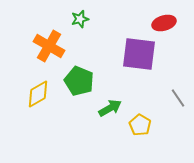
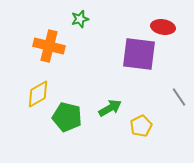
red ellipse: moved 1 px left, 4 px down; rotated 25 degrees clockwise
orange cross: rotated 16 degrees counterclockwise
green pentagon: moved 12 px left, 36 px down; rotated 8 degrees counterclockwise
gray line: moved 1 px right, 1 px up
yellow pentagon: moved 1 px right, 1 px down; rotated 15 degrees clockwise
